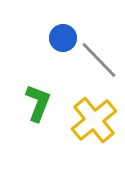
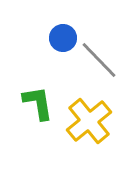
green L-shape: rotated 30 degrees counterclockwise
yellow cross: moved 5 px left, 1 px down
